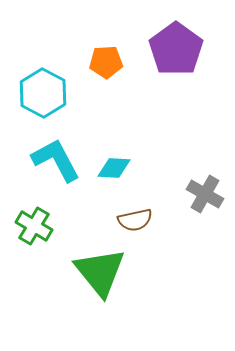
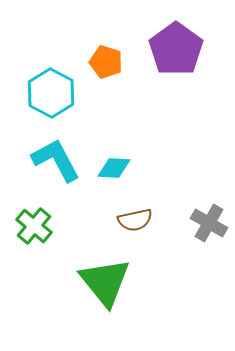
orange pentagon: rotated 20 degrees clockwise
cyan hexagon: moved 8 px right
gray cross: moved 4 px right, 29 px down
green cross: rotated 9 degrees clockwise
green triangle: moved 5 px right, 10 px down
